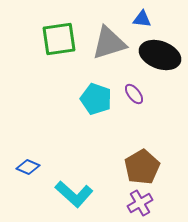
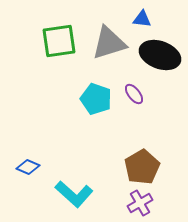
green square: moved 2 px down
